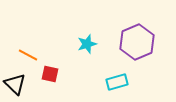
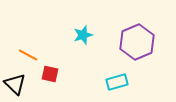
cyan star: moved 4 px left, 9 px up
